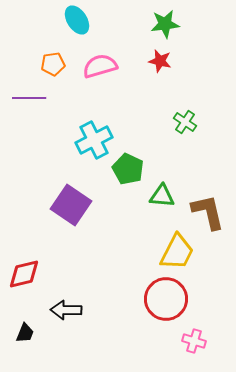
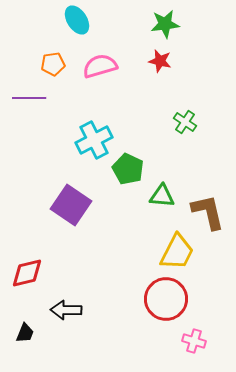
red diamond: moved 3 px right, 1 px up
